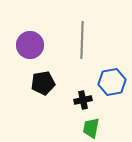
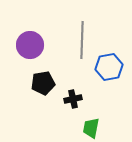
blue hexagon: moved 3 px left, 15 px up
black cross: moved 10 px left, 1 px up
